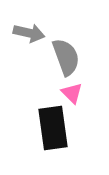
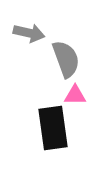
gray semicircle: moved 2 px down
pink triangle: moved 3 px right, 2 px down; rotated 45 degrees counterclockwise
